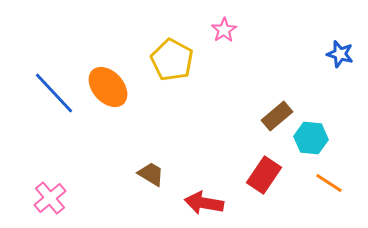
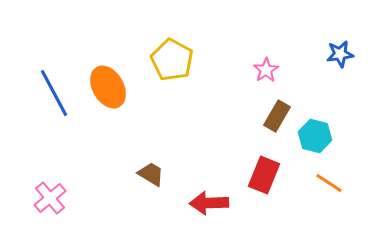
pink star: moved 42 px right, 40 px down
blue star: rotated 24 degrees counterclockwise
orange ellipse: rotated 12 degrees clockwise
blue line: rotated 15 degrees clockwise
brown rectangle: rotated 20 degrees counterclockwise
cyan hexagon: moved 4 px right, 2 px up; rotated 8 degrees clockwise
red rectangle: rotated 12 degrees counterclockwise
red arrow: moved 5 px right; rotated 12 degrees counterclockwise
